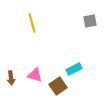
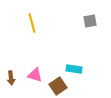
cyan rectangle: rotated 35 degrees clockwise
